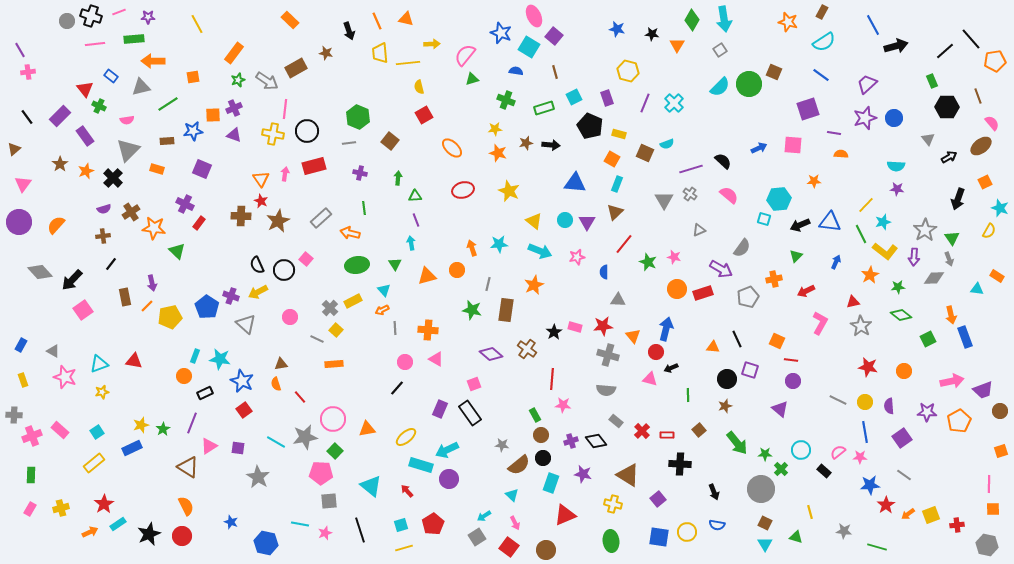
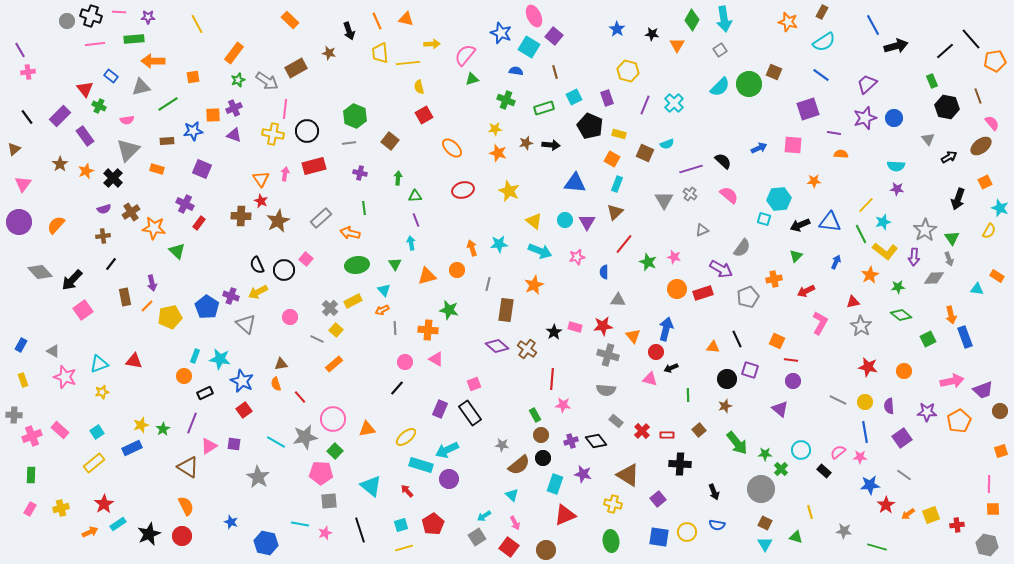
pink line at (119, 12): rotated 24 degrees clockwise
blue star at (617, 29): rotated 21 degrees clockwise
brown star at (326, 53): moved 3 px right
purple line at (645, 103): moved 2 px down
black hexagon at (947, 107): rotated 10 degrees clockwise
green hexagon at (358, 117): moved 3 px left, 1 px up
gray triangle at (699, 230): moved 3 px right
green star at (472, 310): moved 23 px left
purple diamond at (491, 354): moved 6 px right, 8 px up
orange rectangle at (334, 364): rotated 36 degrees counterclockwise
purple square at (238, 448): moved 4 px left, 4 px up
cyan rectangle at (551, 483): moved 4 px right, 1 px down
